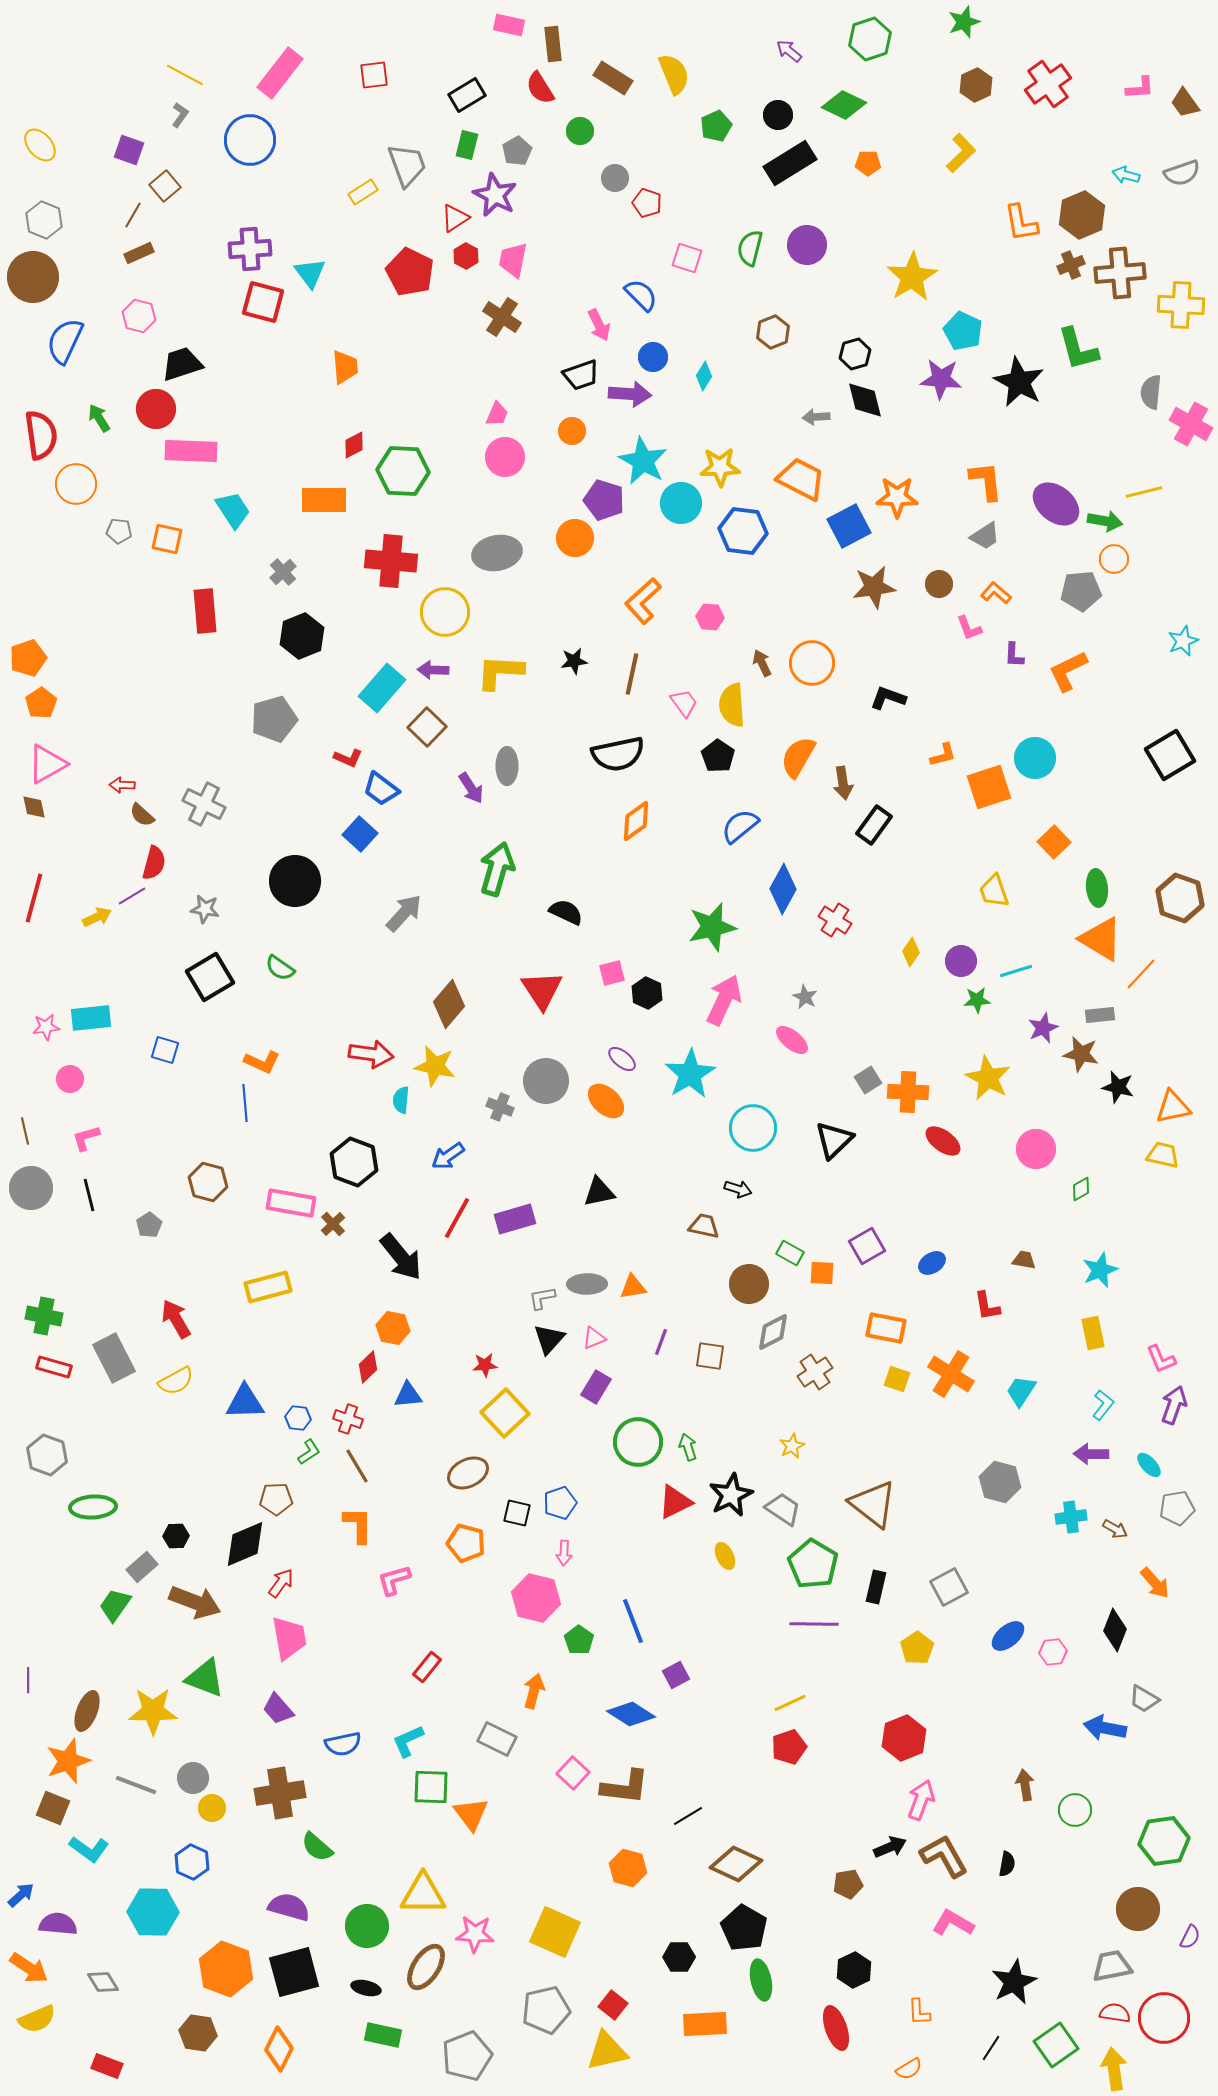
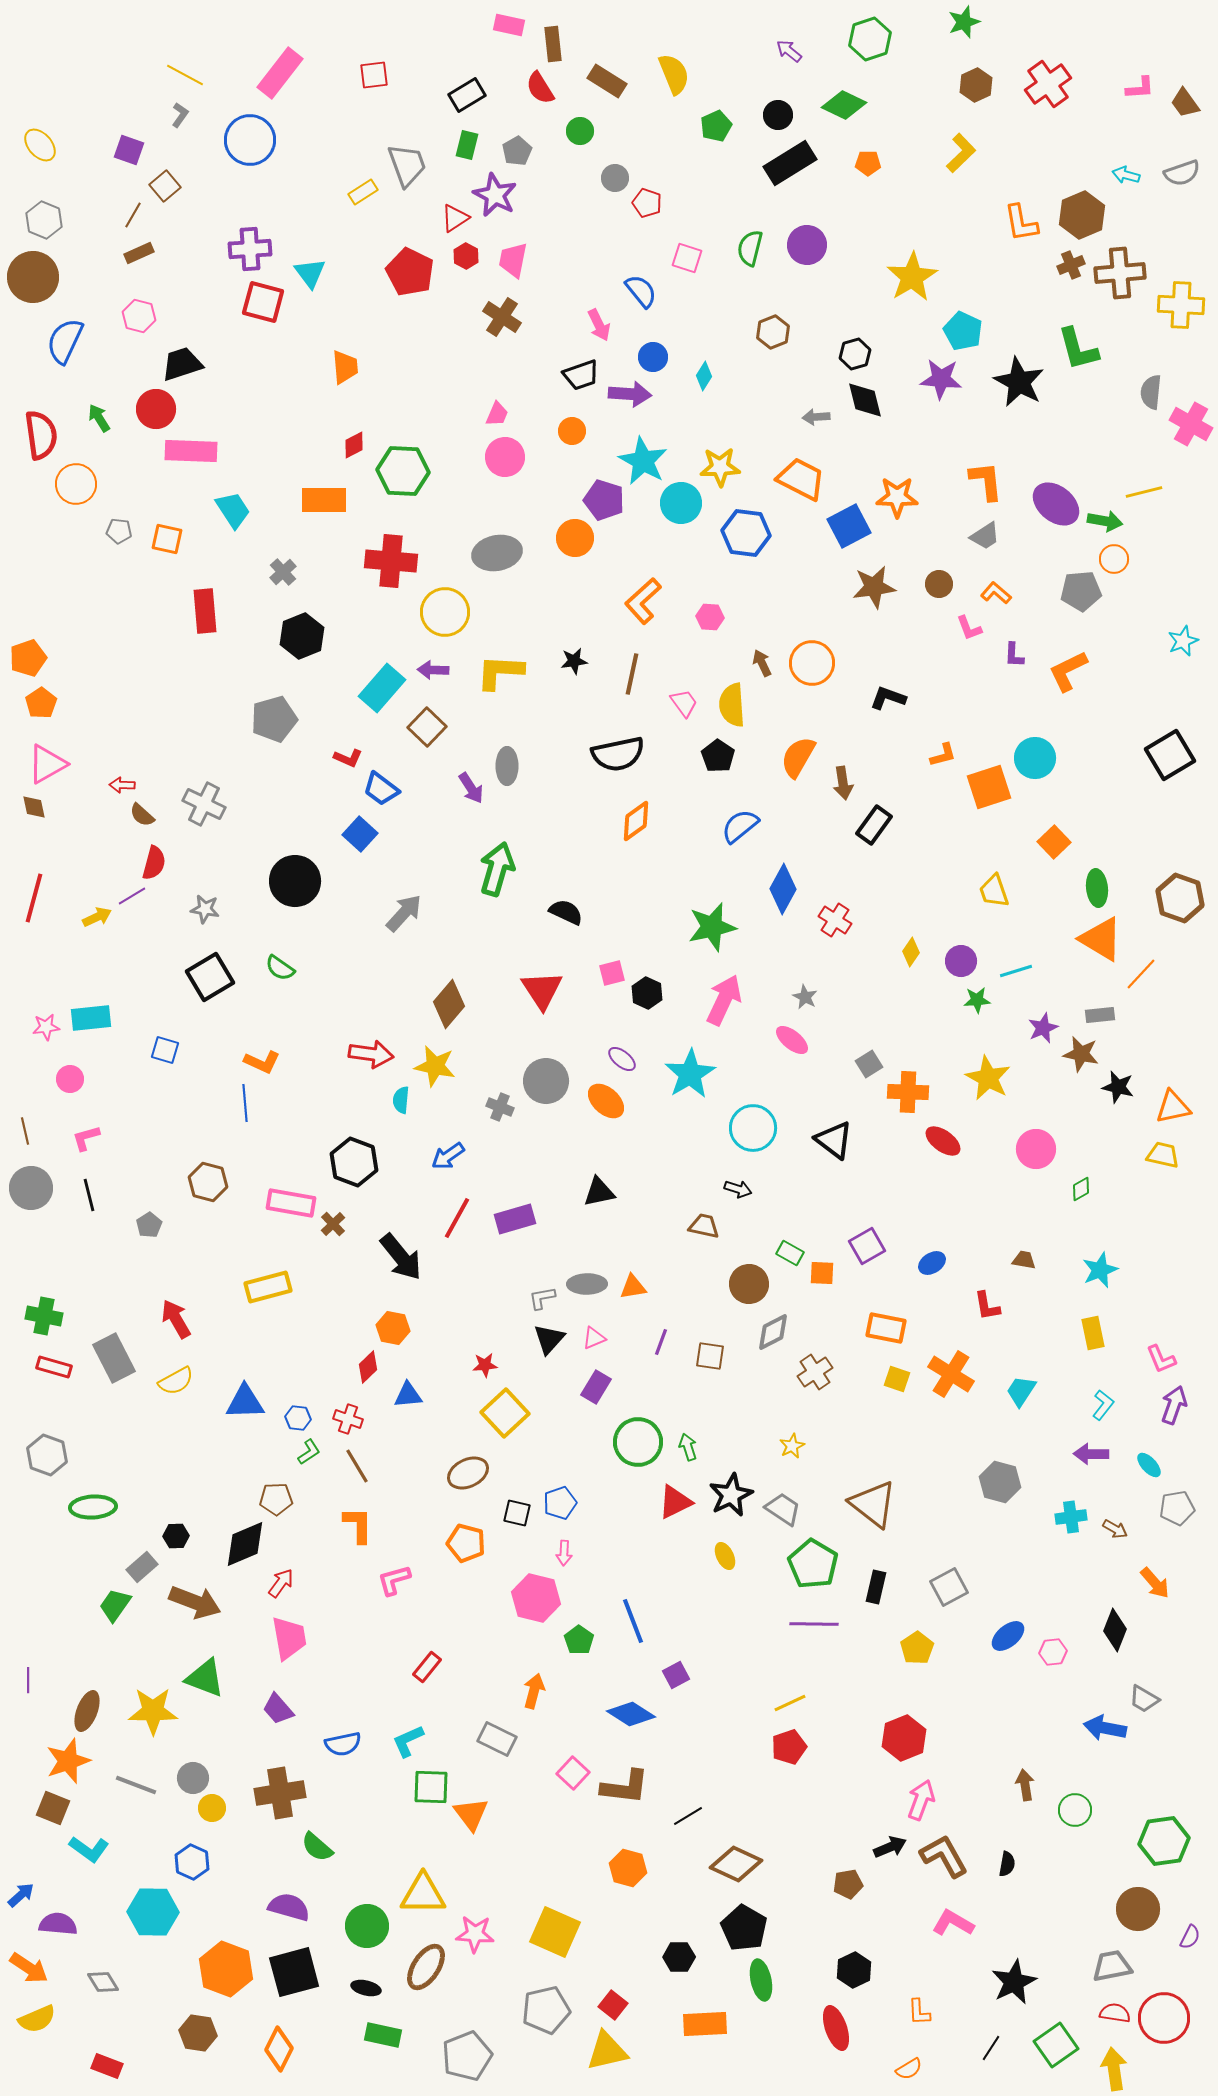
brown rectangle at (613, 78): moved 6 px left, 3 px down
blue semicircle at (641, 295): moved 4 px up; rotated 6 degrees clockwise
blue hexagon at (743, 531): moved 3 px right, 2 px down
gray square at (868, 1080): moved 1 px right, 16 px up
black triangle at (834, 1140): rotated 39 degrees counterclockwise
